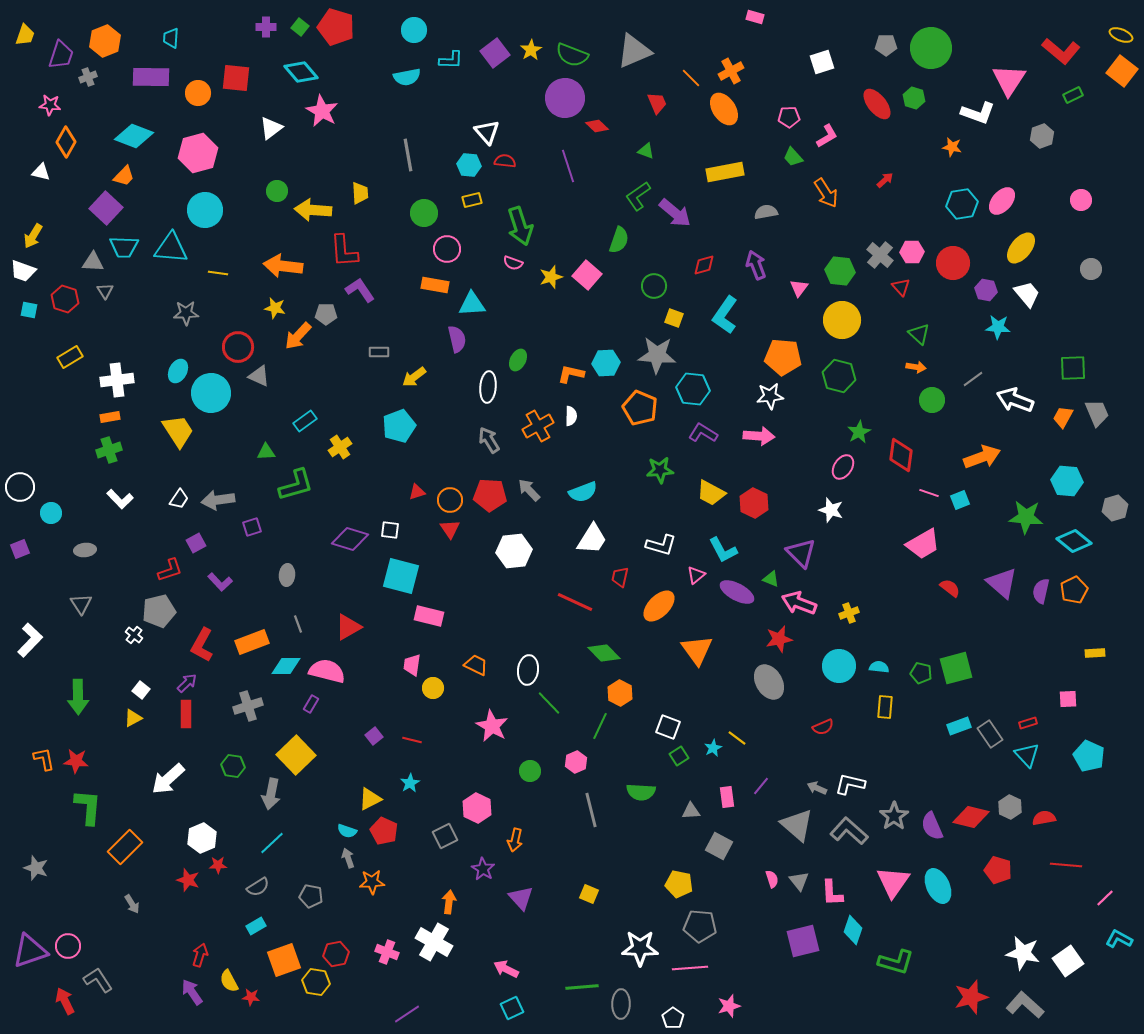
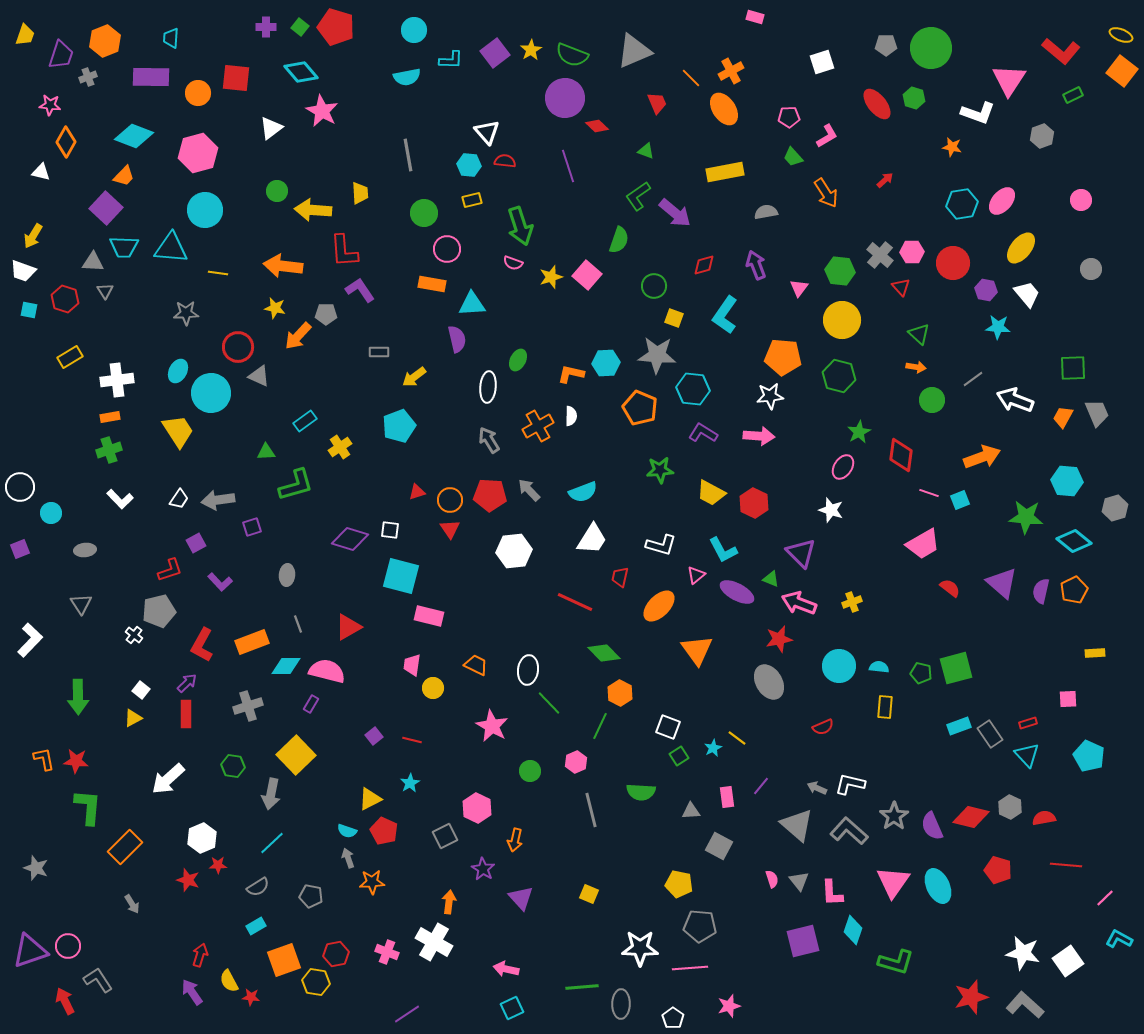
orange rectangle at (435, 285): moved 3 px left, 1 px up
yellow cross at (849, 613): moved 3 px right, 11 px up
pink arrow at (506, 969): rotated 15 degrees counterclockwise
